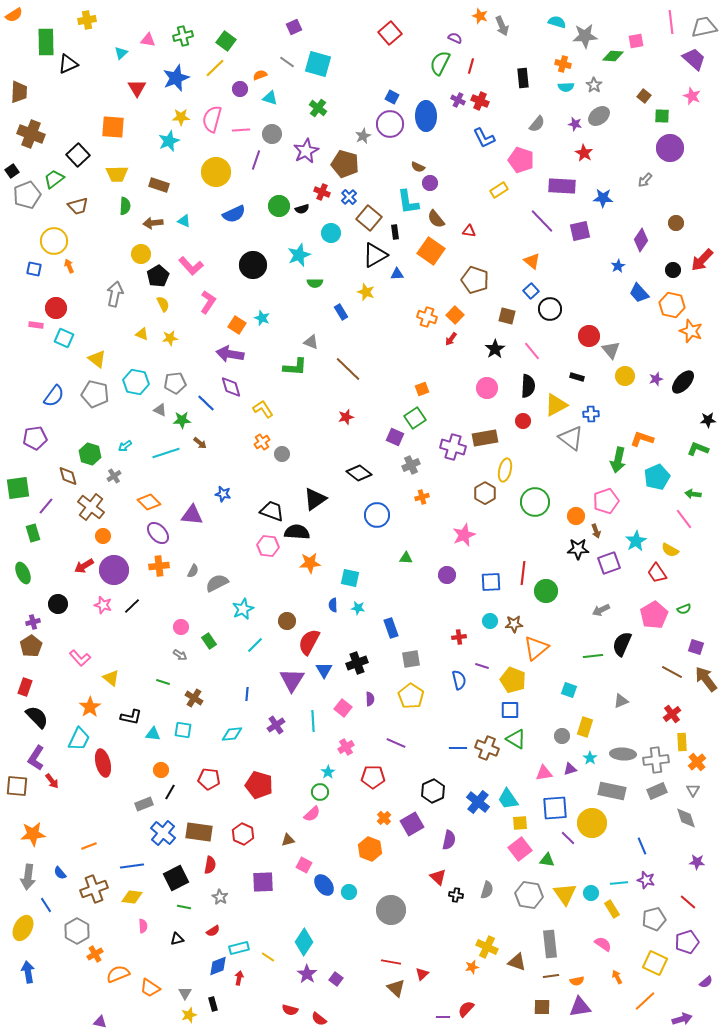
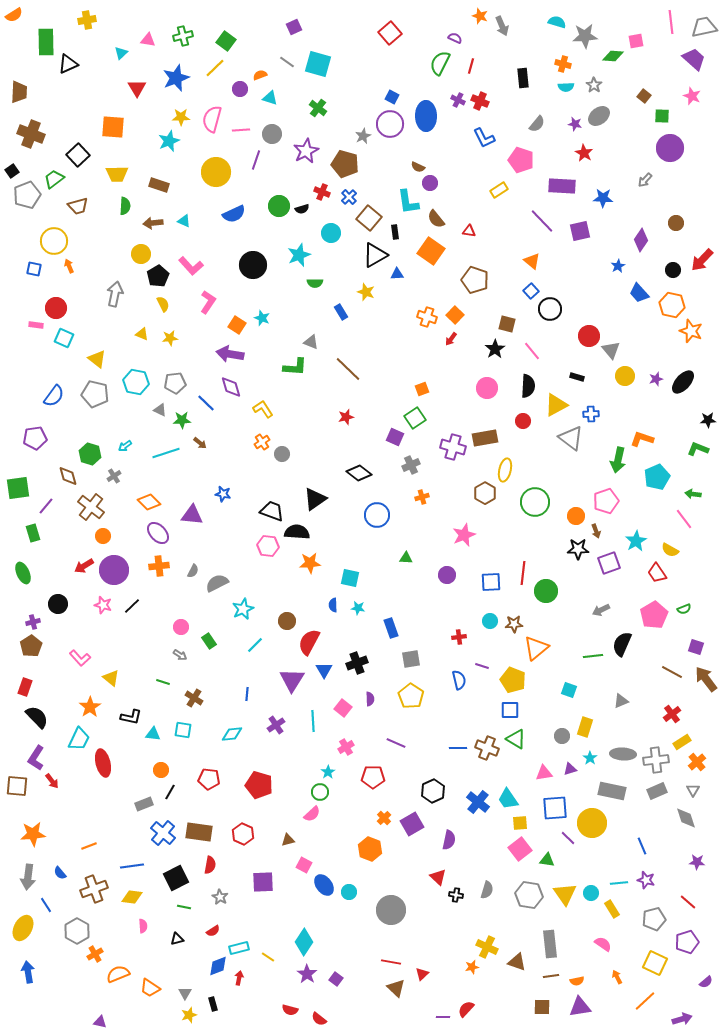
brown square at (507, 316): moved 8 px down
yellow rectangle at (682, 742): rotated 60 degrees clockwise
